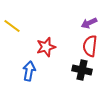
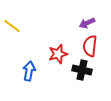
purple arrow: moved 2 px left
red star: moved 12 px right, 7 px down
